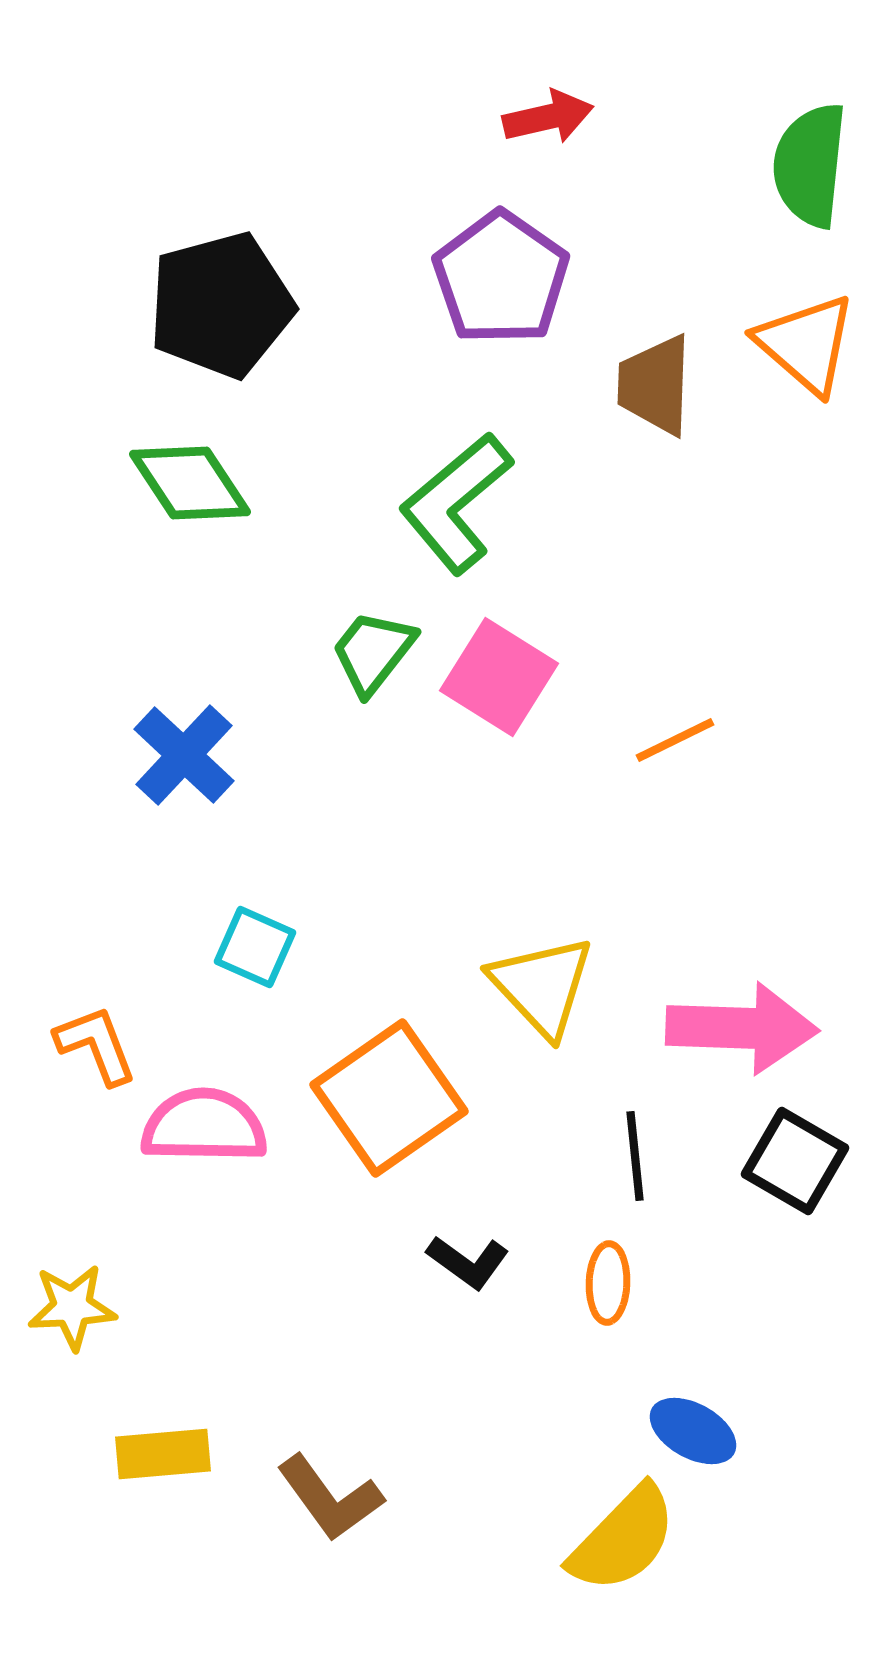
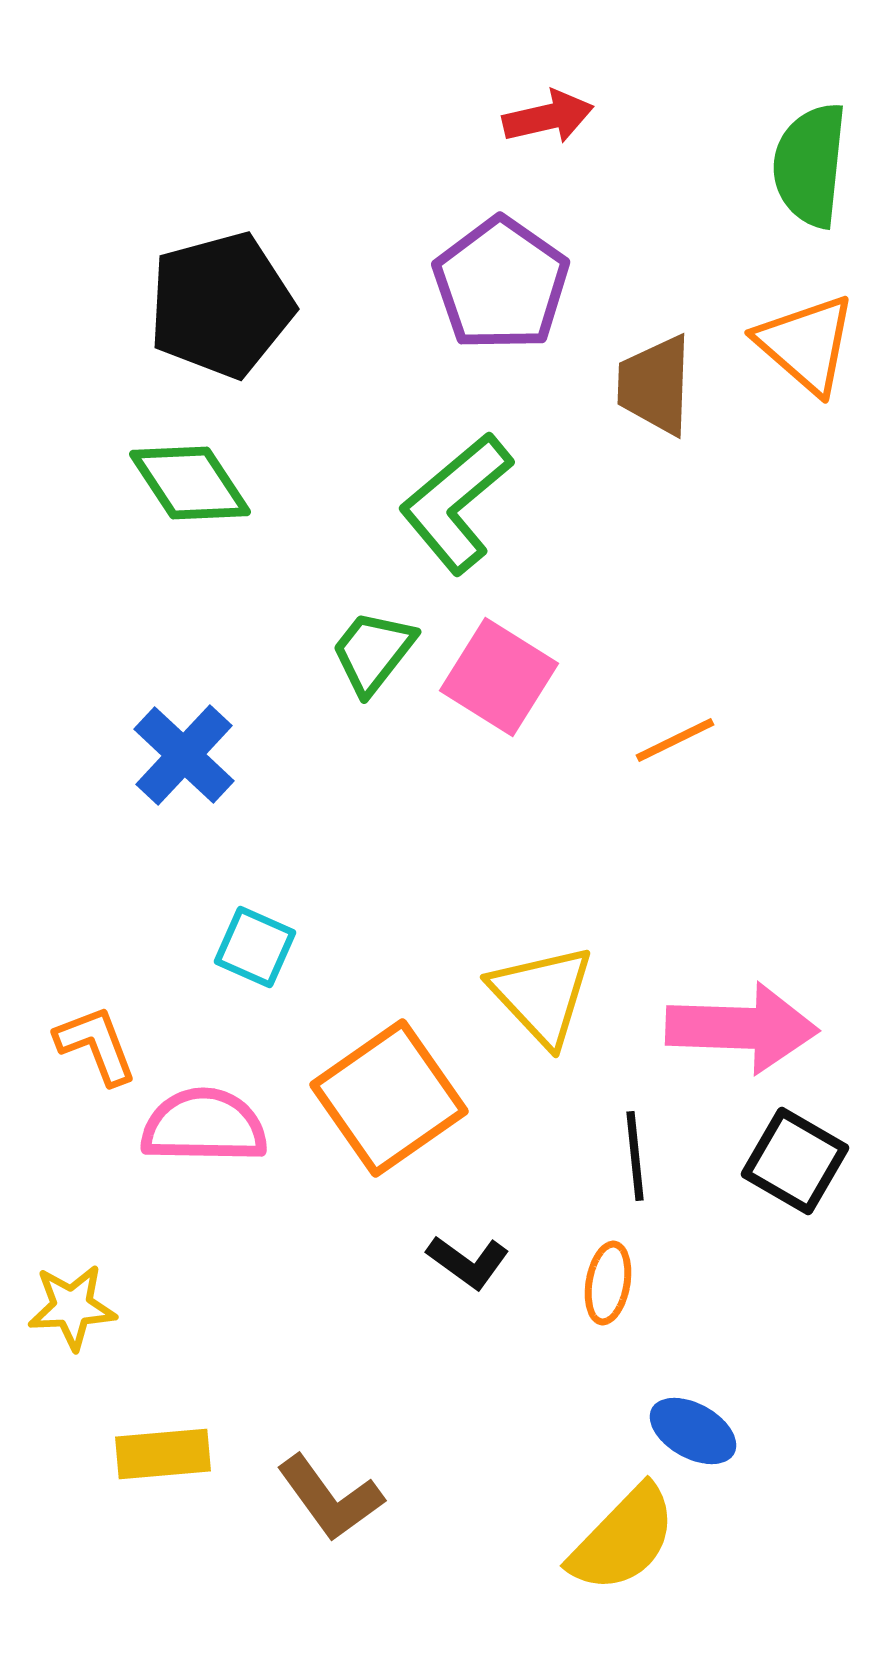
purple pentagon: moved 6 px down
yellow triangle: moved 9 px down
orange ellipse: rotated 8 degrees clockwise
